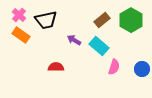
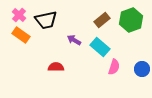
green hexagon: rotated 10 degrees clockwise
cyan rectangle: moved 1 px right, 1 px down
